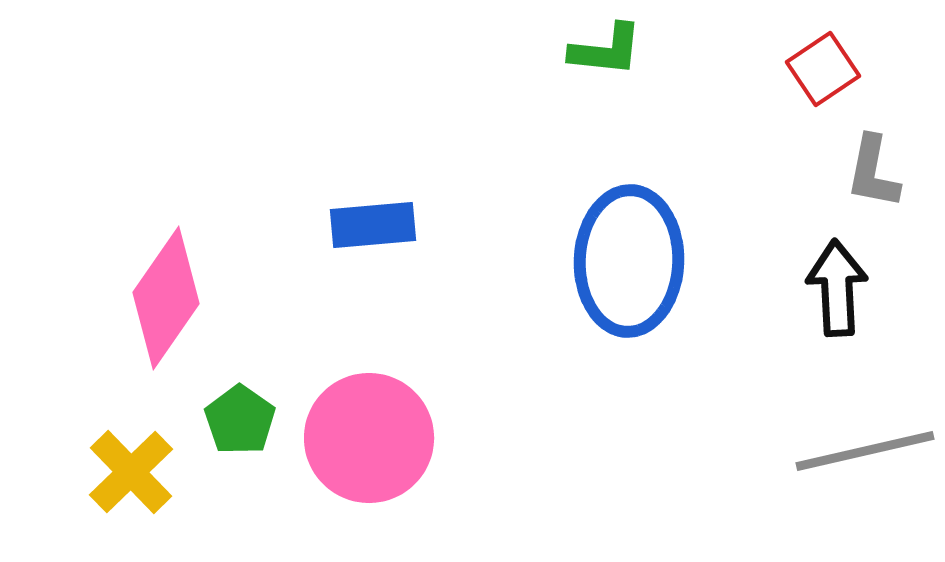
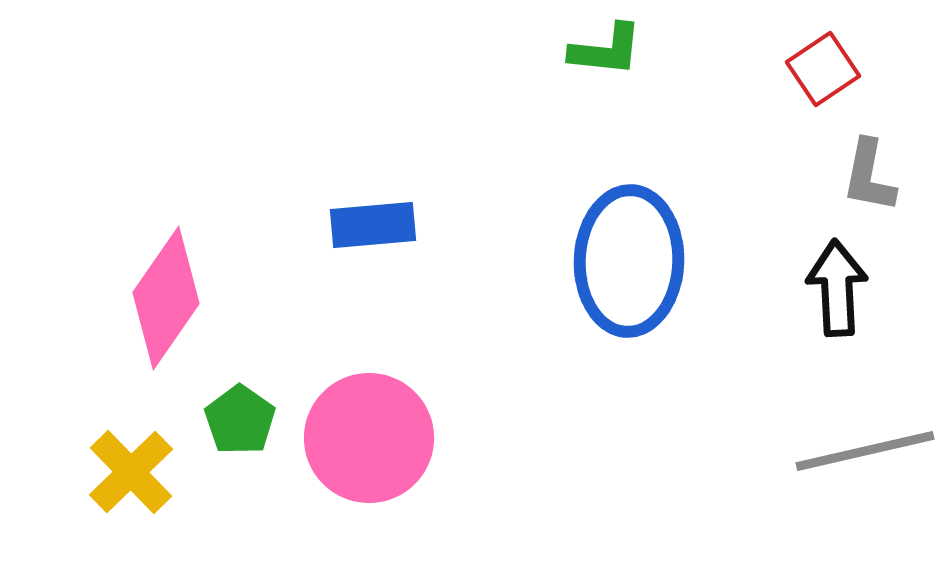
gray L-shape: moved 4 px left, 4 px down
